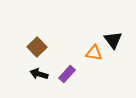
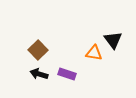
brown square: moved 1 px right, 3 px down
purple rectangle: rotated 66 degrees clockwise
